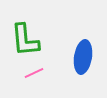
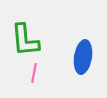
pink line: rotated 54 degrees counterclockwise
